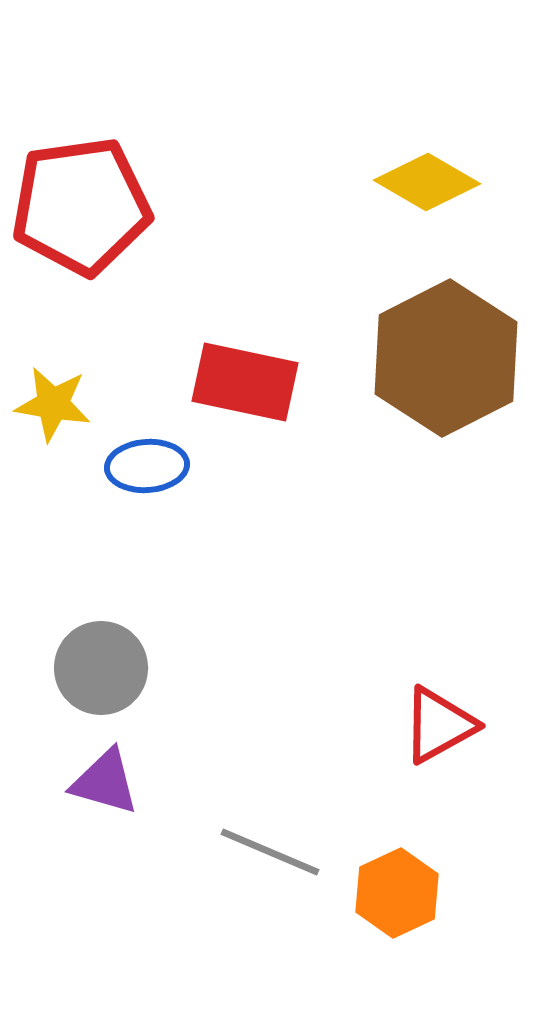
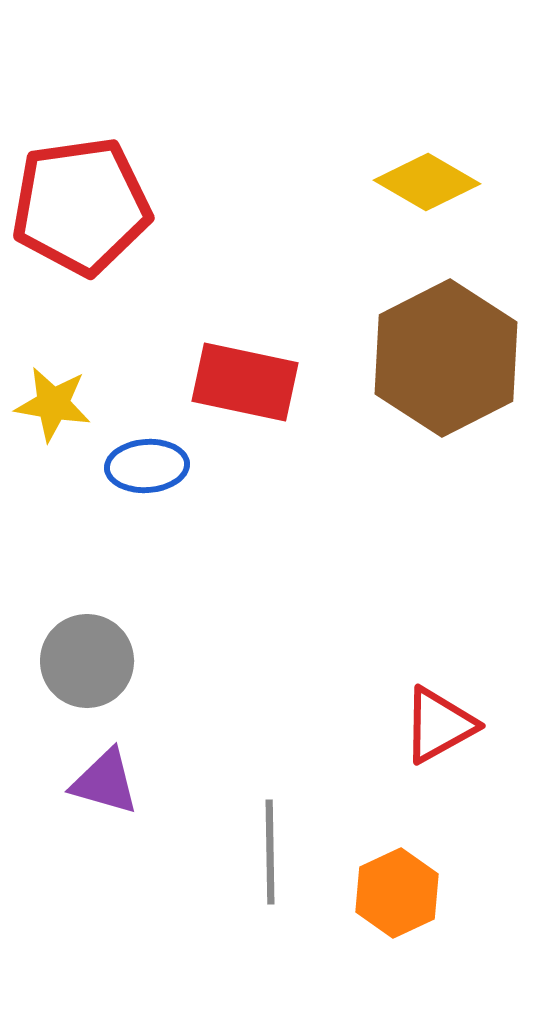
gray circle: moved 14 px left, 7 px up
gray line: rotated 66 degrees clockwise
